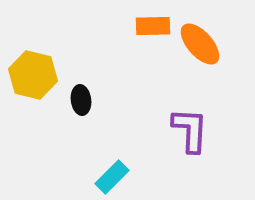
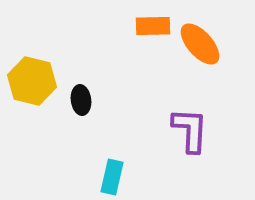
yellow hexagon: moved 1 px left, 6 px down
cyan rectangle: rotated 32 degrees counterclockwise
